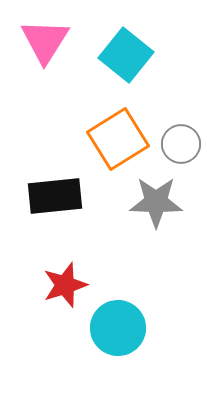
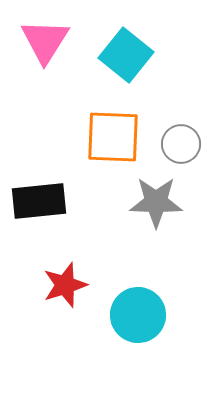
orange square: moved 5 px left, 2 px up; rotated 34 degrees clockwise
black rectangle: moved 16 px left, 5 px down
cyan circle: moved 20 px right, 13 px up
